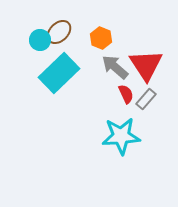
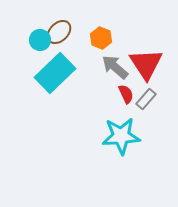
red triangle: moved 1 px up
cyan rectangle: moved 4 px left
